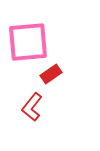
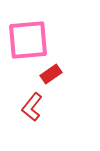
pink square: moved 2 px up
